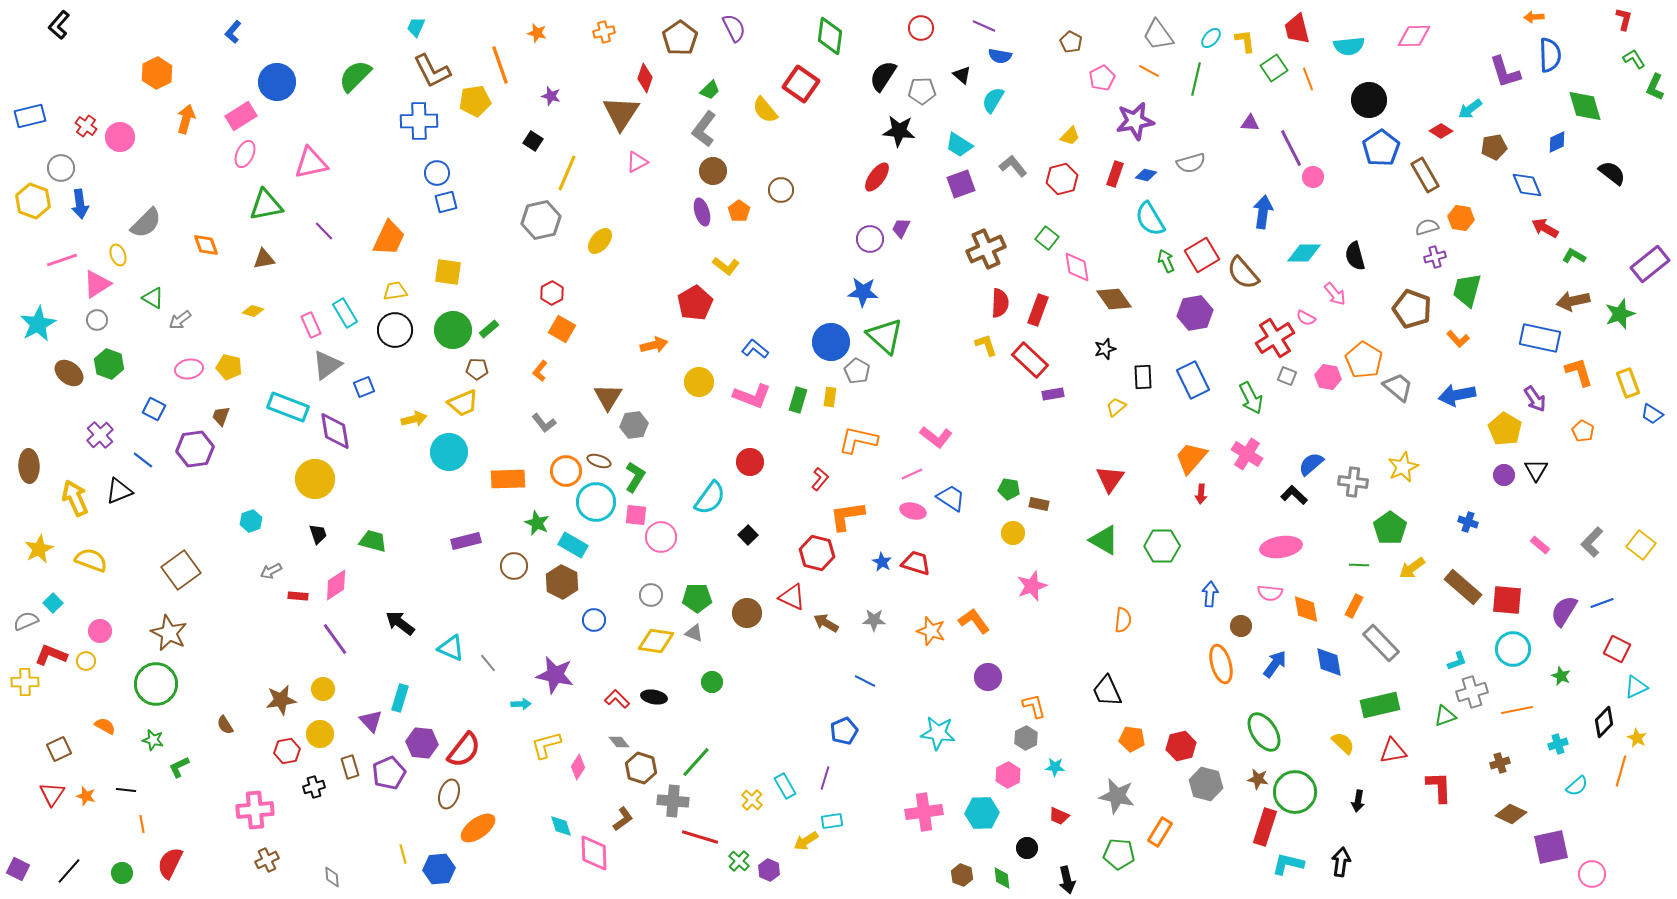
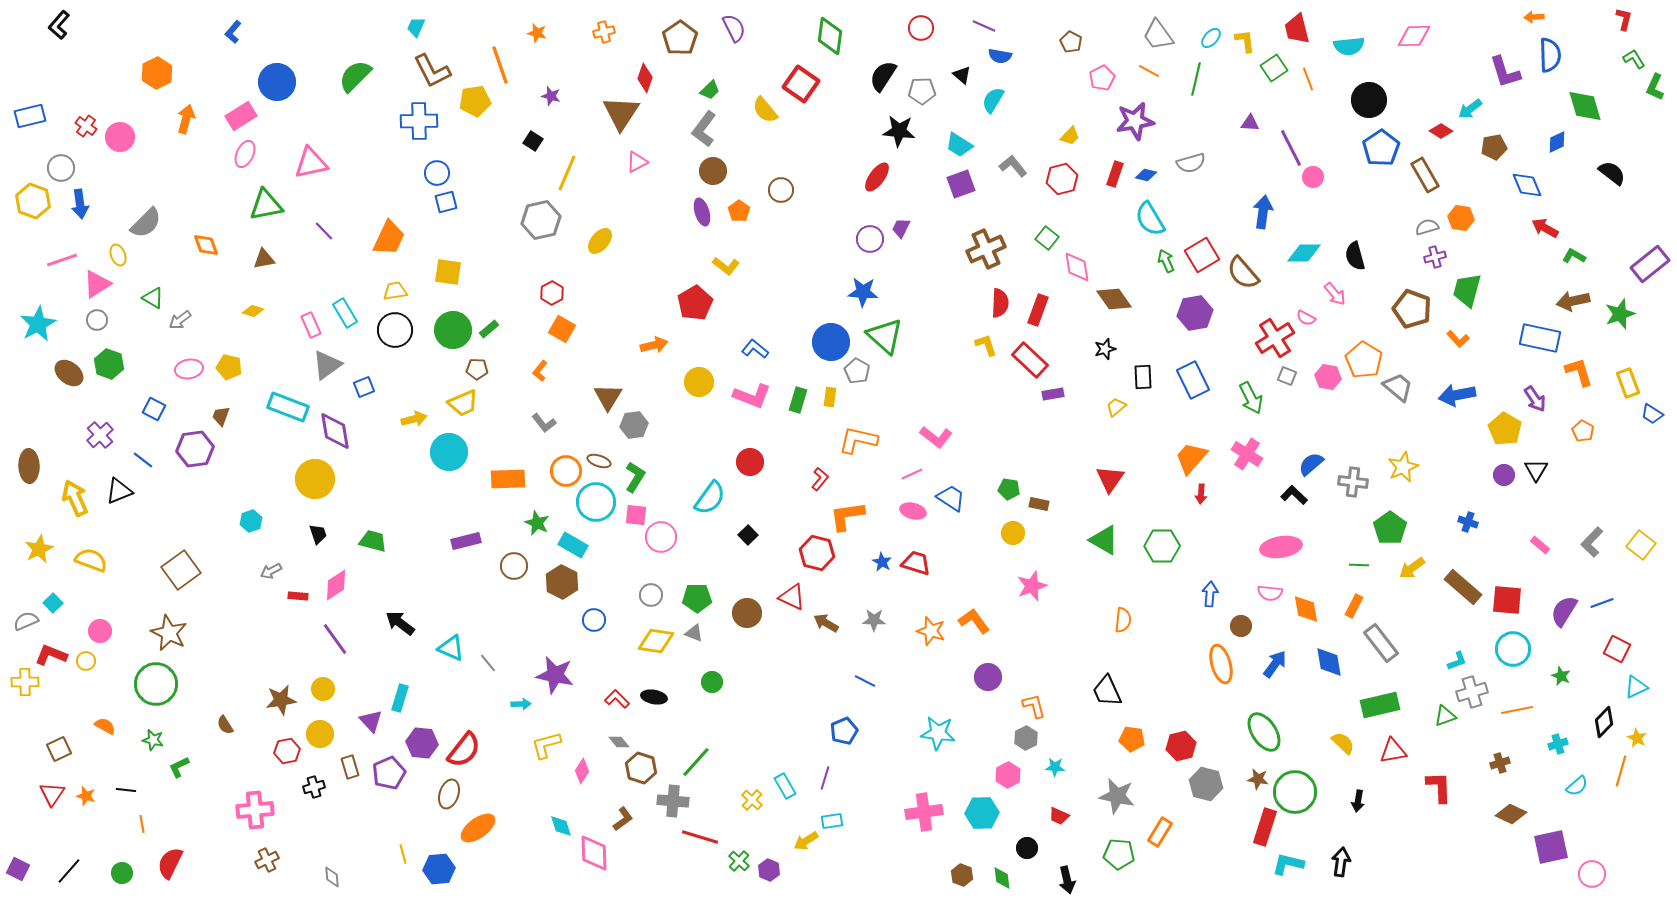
gray rectangle at (1381, 643): rotated 6 degrees clockwise
pink diamond at (578, 767): moved 4 px right, 4 px down
